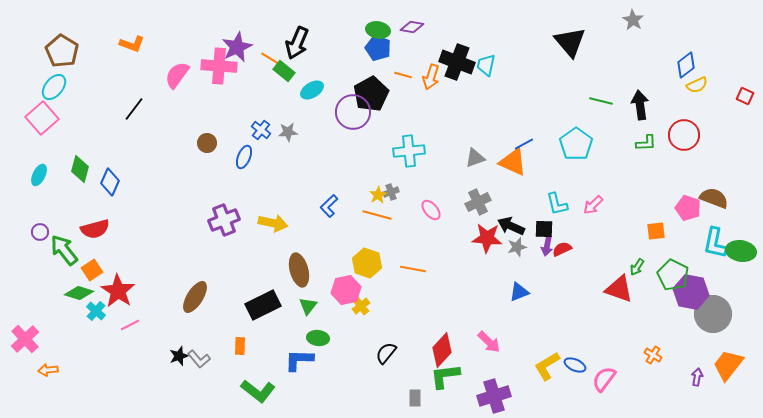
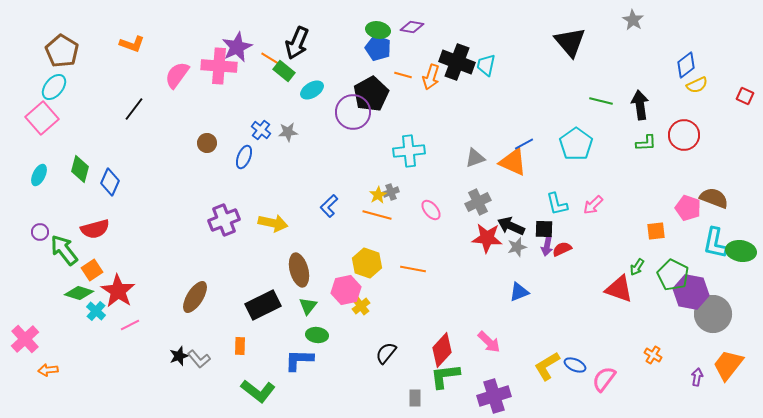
green ellipse at (318, 338): moved 1 px left, 3 px up
